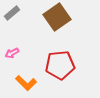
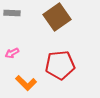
gray rectangle: rotated 42 degrees clockwise
